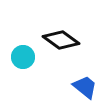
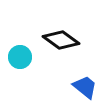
cyan circle: moved 3 px left
